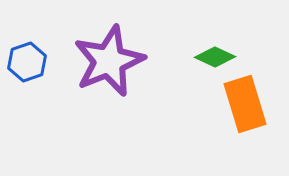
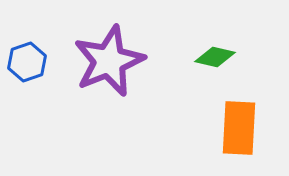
green diamond: rotated 12 degrees counterclockwise
orange rectangle: moved 6 px left, 24 px down; rotated 20 degrees clockwise
